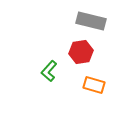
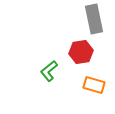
gray rectangle: moved 3 px right, 2 px up; rotated 64 degrees clockwise
green L-shape: rotated 10 degrees clockwise
